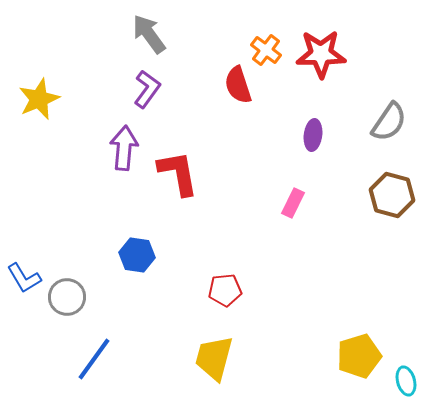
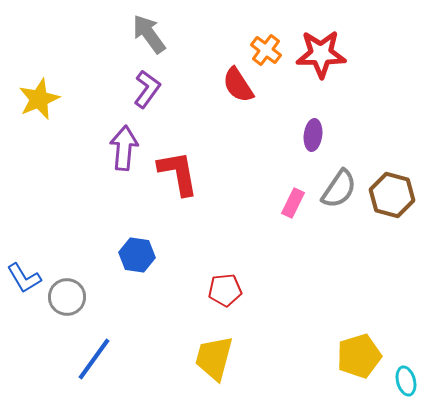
red semicircle: rotated 15 degrees counterclockwise
gray semicircle: moved 50 px left, 67 px down
